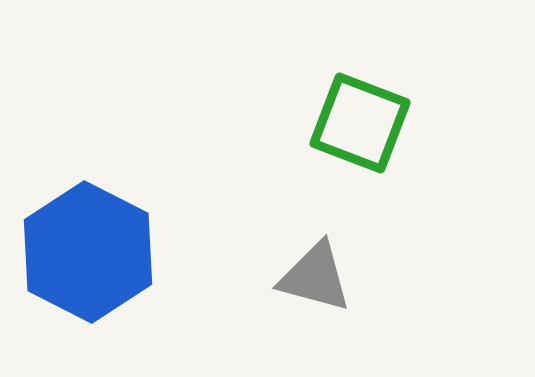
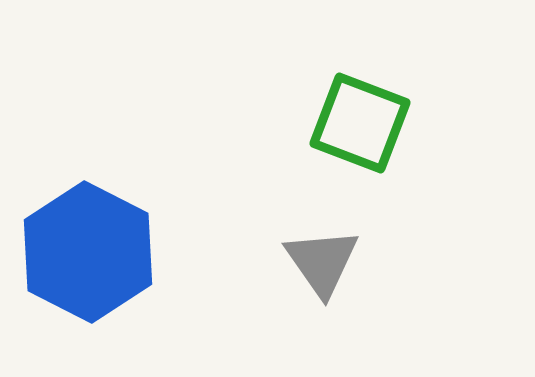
gray triangle: moved 7 px right, 15 px up; rotated 40 degrees clockwise
